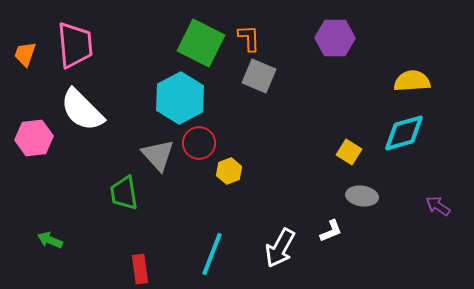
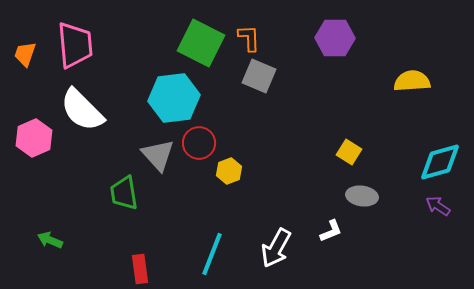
cyan hexagon: moved 6 px left; rotated 21 degrees clockwise
cyan diamond: moved 36 px right, 29 px down
pink hexagon: rotated 18 degrees counterclockwise
white arrow: moved 4 px left
